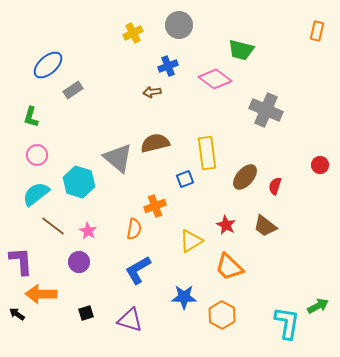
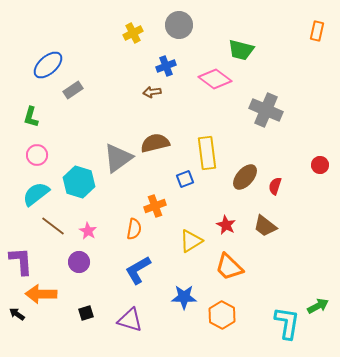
blue cross: moved 2 px left
gray triangle: rotated 44 degrees clockwise
